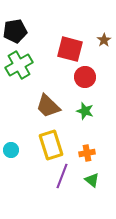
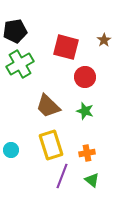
red square: moved 4 px left, 2 px up
green cross: moved 1 px right, 1 px up
